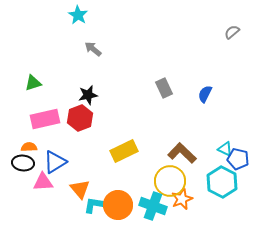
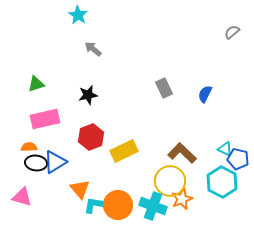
green triangle: moved 3 px right, 1 px down
red hexagon: moved 11 px right, 19 px down
black ellipse: moved 13 px right
pink triangle: moved 21 px left, 15 px down; rotated 20 degrees clockwise
